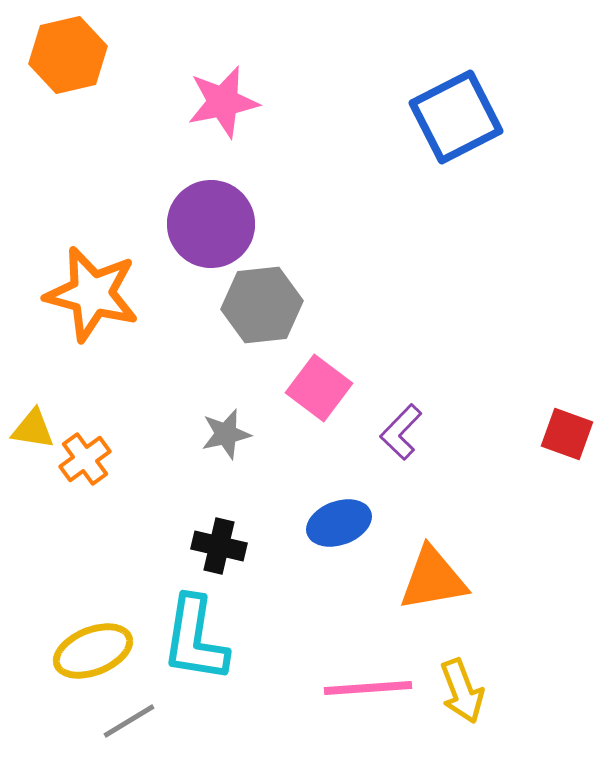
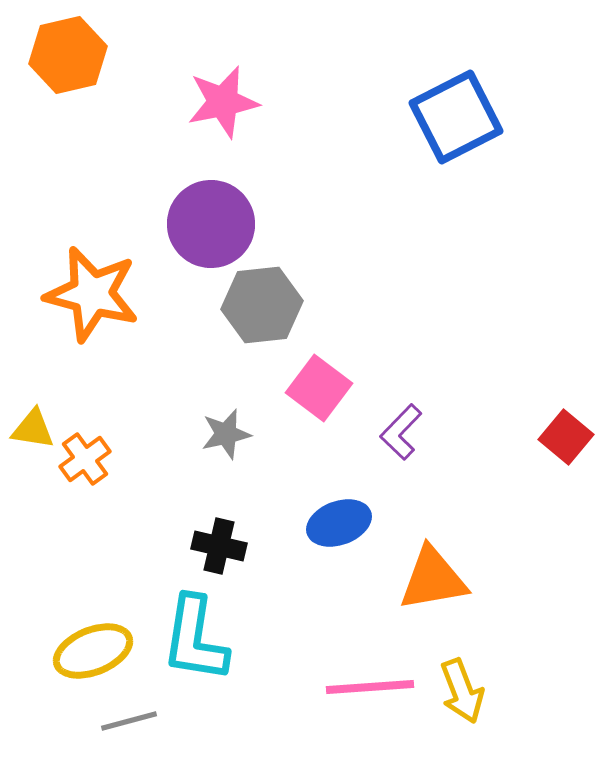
red square: moved 1 px left, 3 px down; rotated 20 degrees clockwise
pink line: moved 2 px right, 1 px up
gray line: rotated 16 degrees clockwise
